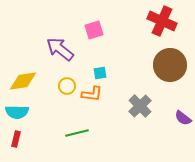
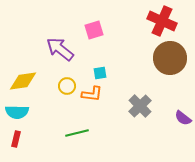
brown circle: moved 7 px up
